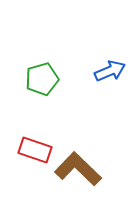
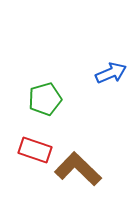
blue arrow: moved 1 px right, 2 px down
green pentagon: moved 3 px right, 20 px down
